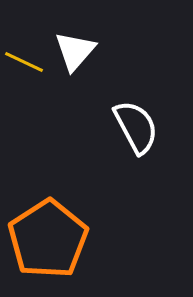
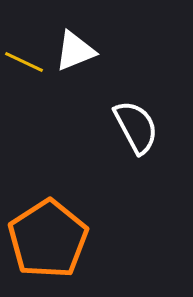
white triangle: rotated 27 degrees clockwise
